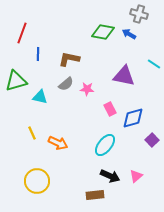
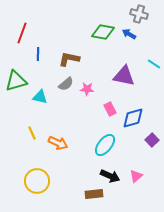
brown rectangle: moved 1 px left, 1 px up
